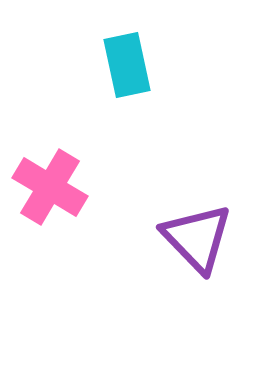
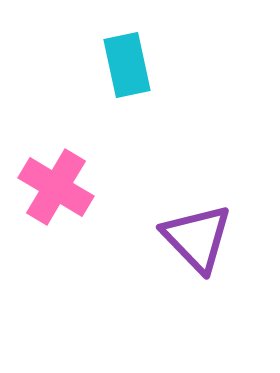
pink cross: moved 6 px right
